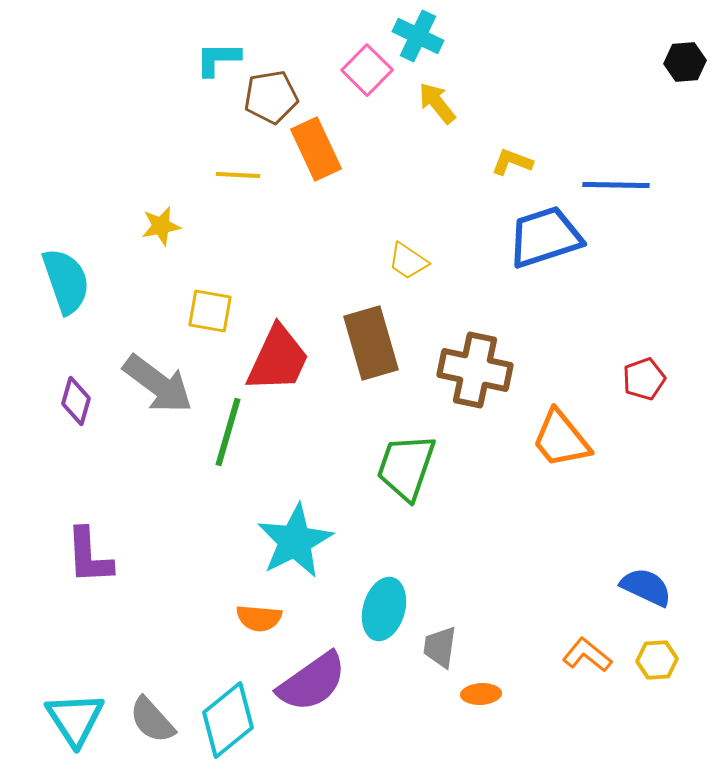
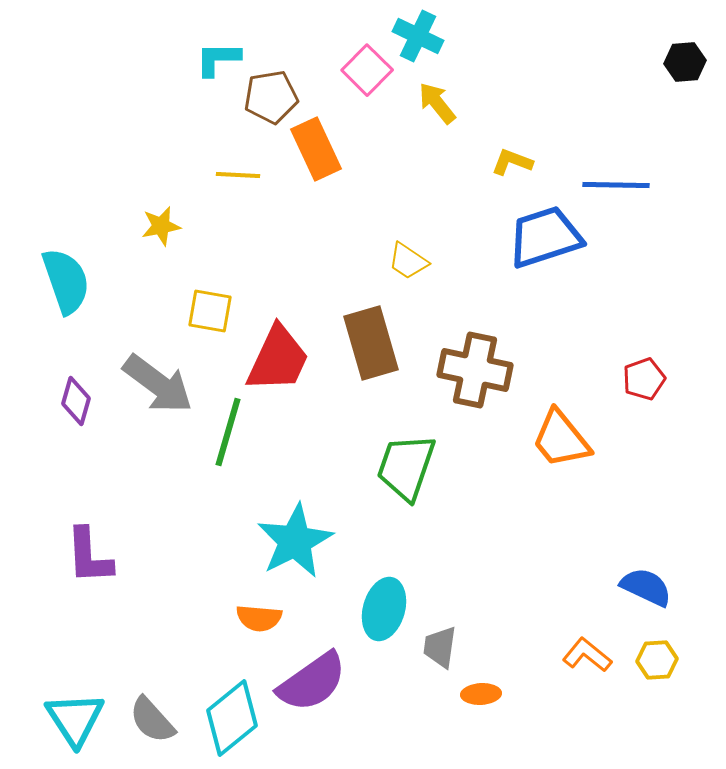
cyan diamond: moved 4 px right, 2 px up
